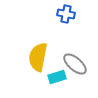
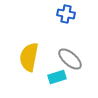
yellow semicircle: moved 9 px left
gray ellipse: moved 5 px left, 5 px up
